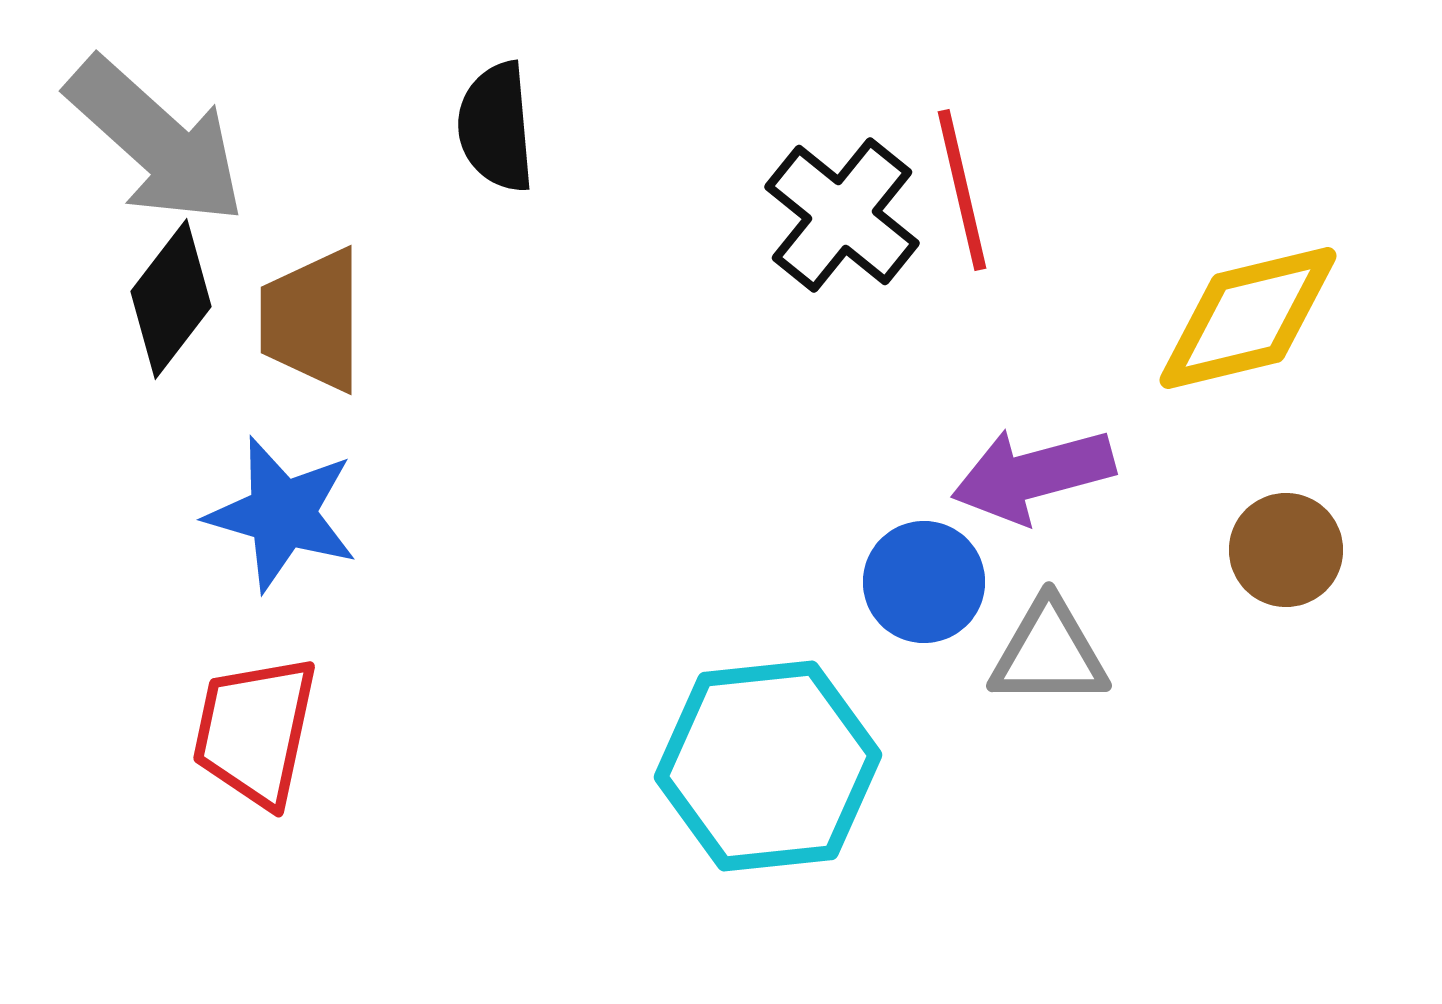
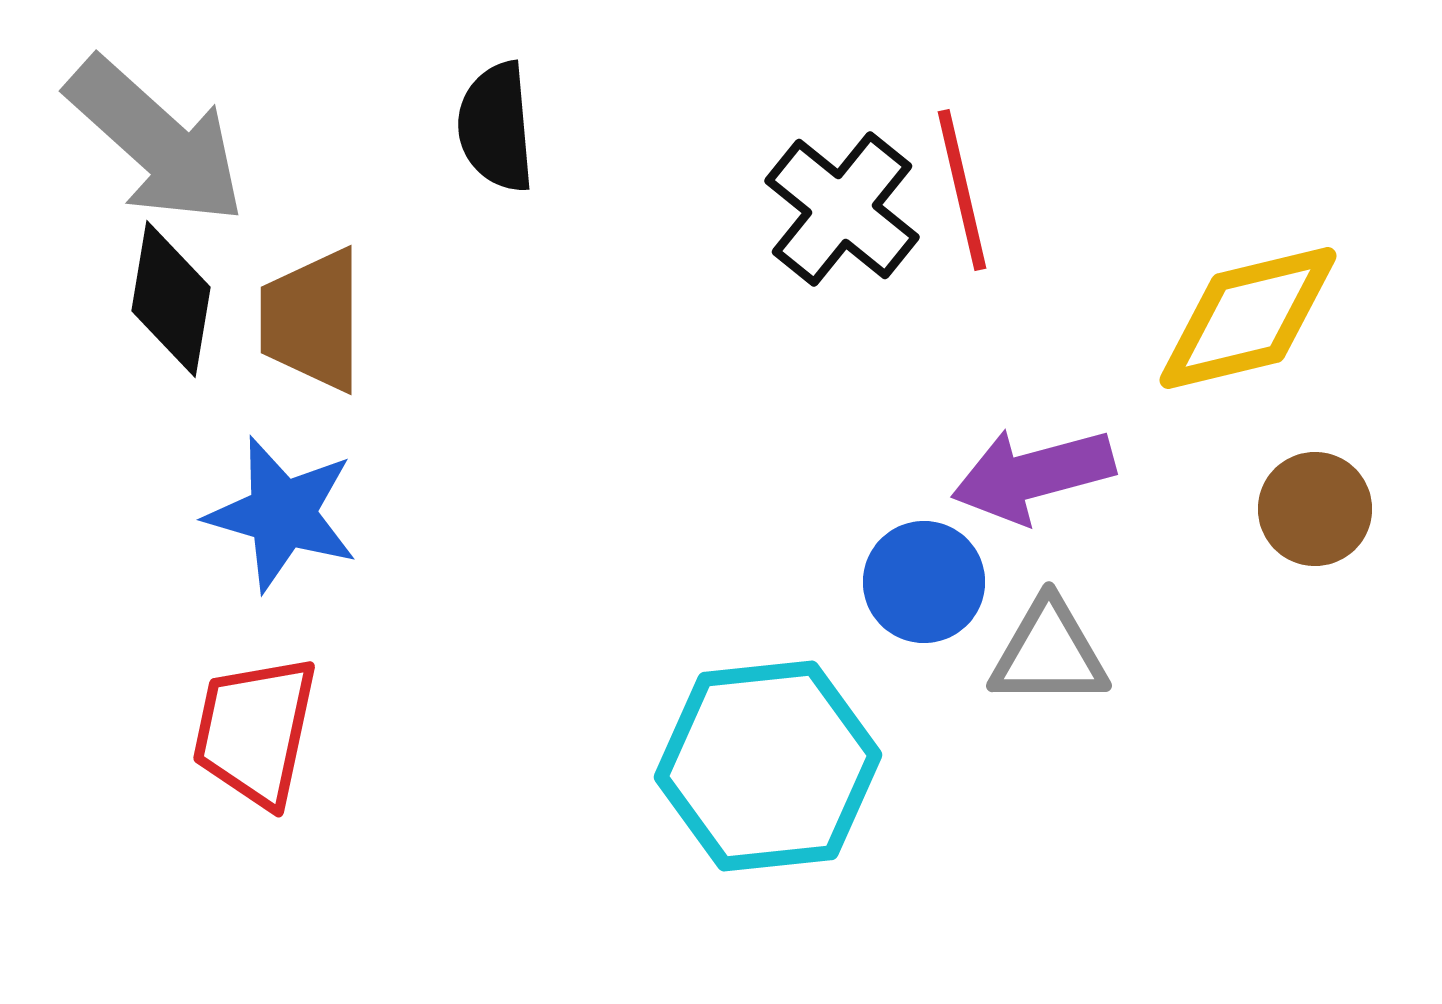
black cross: moved 6 px up
black diamond: rotated 28 degrees counterclockwise
brown circle: moved 29 px right, 41 px up
